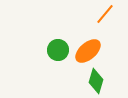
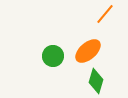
green circle: moved 5 px left, 6 px down
